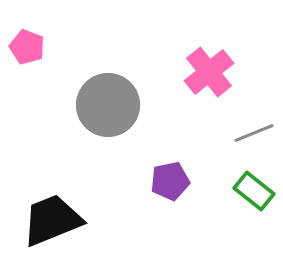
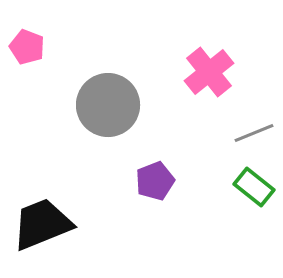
purple pentagon: moved 15 px left; rotated 9 degrees counterclockwise
green rectangle: moved 4 px up
black trapezoid: moved 10 px left, 4 px down
